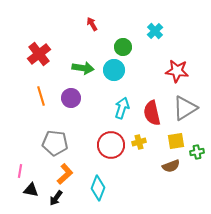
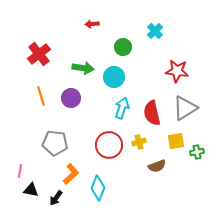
red arrow: rotated 64 degrees counterclockwise
cyan circle: moved 7 px down
red circle: moved 2 px left
brown semicircle: moved 14 px left
orange L-shape: moved 6 px right
